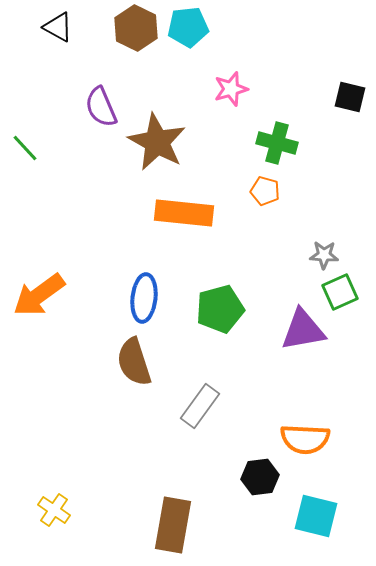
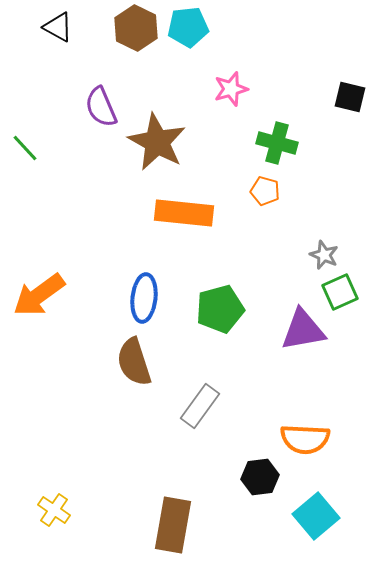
gray star: rotated 20 degrees clockwise
cyan square: rotated 36 degrees clockwise
